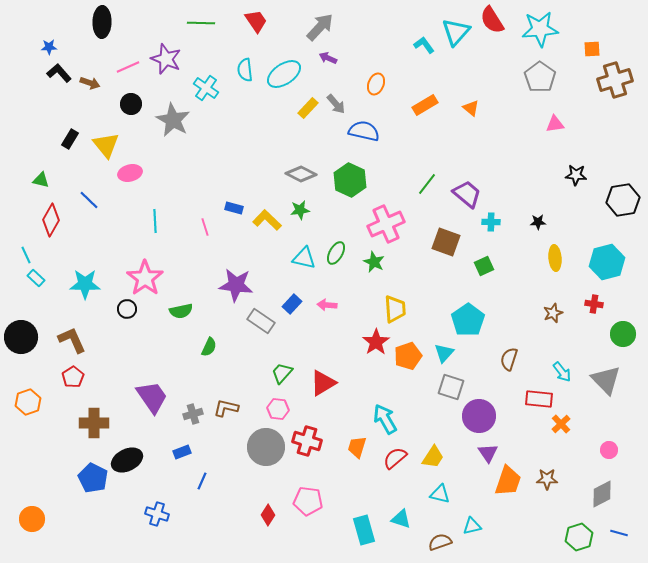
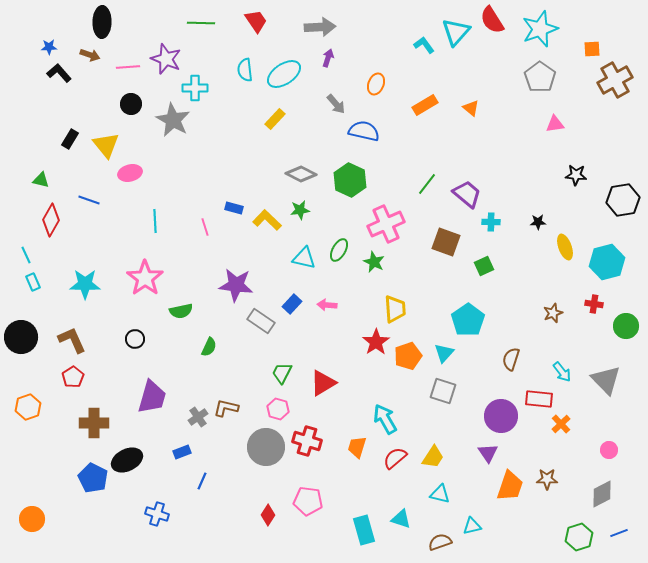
gray arrow at (320, 27): rotated 44 degrees clockwise
cyan star at (540, 29): rotated 15 degrees counterclockwise
purple arrow at (328, 58): rotated 84 degrees clockwise
pink line at (128, 67): rotated 20 degrees clockwise
brown cross at (615, 80): rotated 12 degrees counterclockwise
brown arrow at (90, 83): moved 28 px up
cyan cross at (206, 88): moved 11 px left; rotated 35 degrees counterclockwise
yellow rectangle at (308, 108): moved 33 px left, 11 px down
blue line at (89, 200): rotated 25 degrees counterclockwise
green ellipse at (336, 253): moved 3 px right, 3 px up
yellow ellipse at (555, 258): moved 10 px right, 11 px up; rotated 15 degrees counterclockwise
cyan rectangle at (36, 278): moved 3 px left, 4 px down; rotated 24 degrees clockwise
black circle at (127, 309): moved 8 px right, 30 px down
green circle at (623, 334): moved 3 px right, 8 px up
brown semicircle at (509, 359): moved 2 px right
green trapezoid at (282, 373): rotated 15 degrees counterclockwise
gray square at (451, 387): moved 8 px left, 4 px down
purple trapezoid at (152, 397): rotated 51 degrees clockwise
orange hexagon at (28, 402): moved 5 px down
pink hexagon at (278, 409): rotated 10 degrees clockwise
gray cross at (193, 414): moved 5 px right, 3 px down; rotated 18 degrees counterclockwise
purple circle at (479, 416): moved 22 px right
orange trapezoid at (508, 481): moved 2 px right, 5 px down
blue line at (619, 533): rotated 36 degrees counterclockwise
